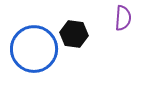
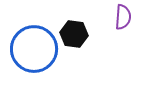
purple semicircle: moved 1 px up
